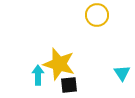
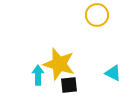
cyan triangle: moved 9 px left; rotated 30 degrees counterclockwise
